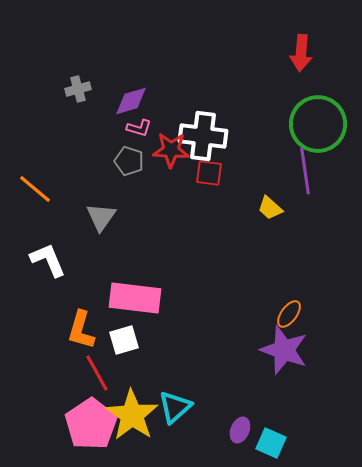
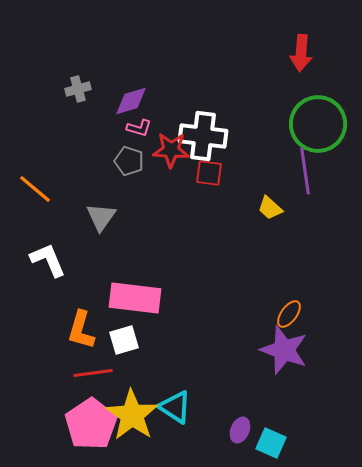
red line: moved 4 px left; rotated 69 degrees counterclockwise
cyan triangle: rotated 45 degrees counterclockwise
